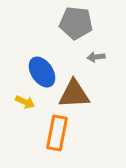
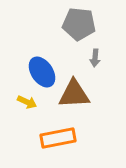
gray pentagon: moved 3 px right, 1 px down
gray arrow: moved 1 px left, 1 px down; rotated 78 degrees counterclockwise
yellow arrow: moved 2 px right
orange rectangle: moved 1 px right, 5 px down; rotated 68 degrees clockwise
